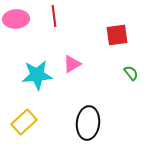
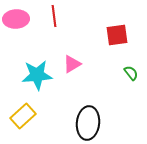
yellow rectangle: moved 1 px left, 6 px up
